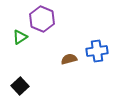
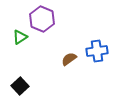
brown semicircle: rotated 21 degrees counterclockwise
